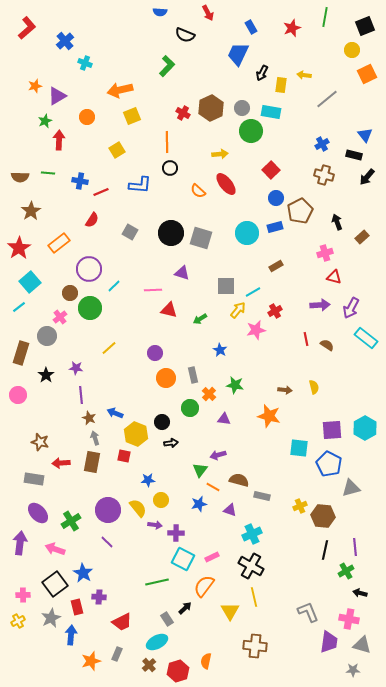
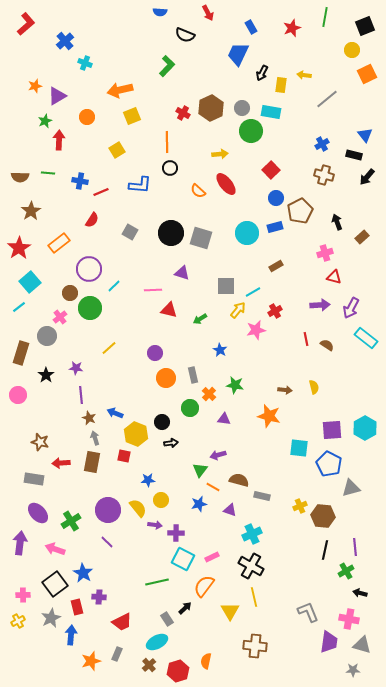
red L-shape at (27, 28): moved 1 px left, 4 px up
